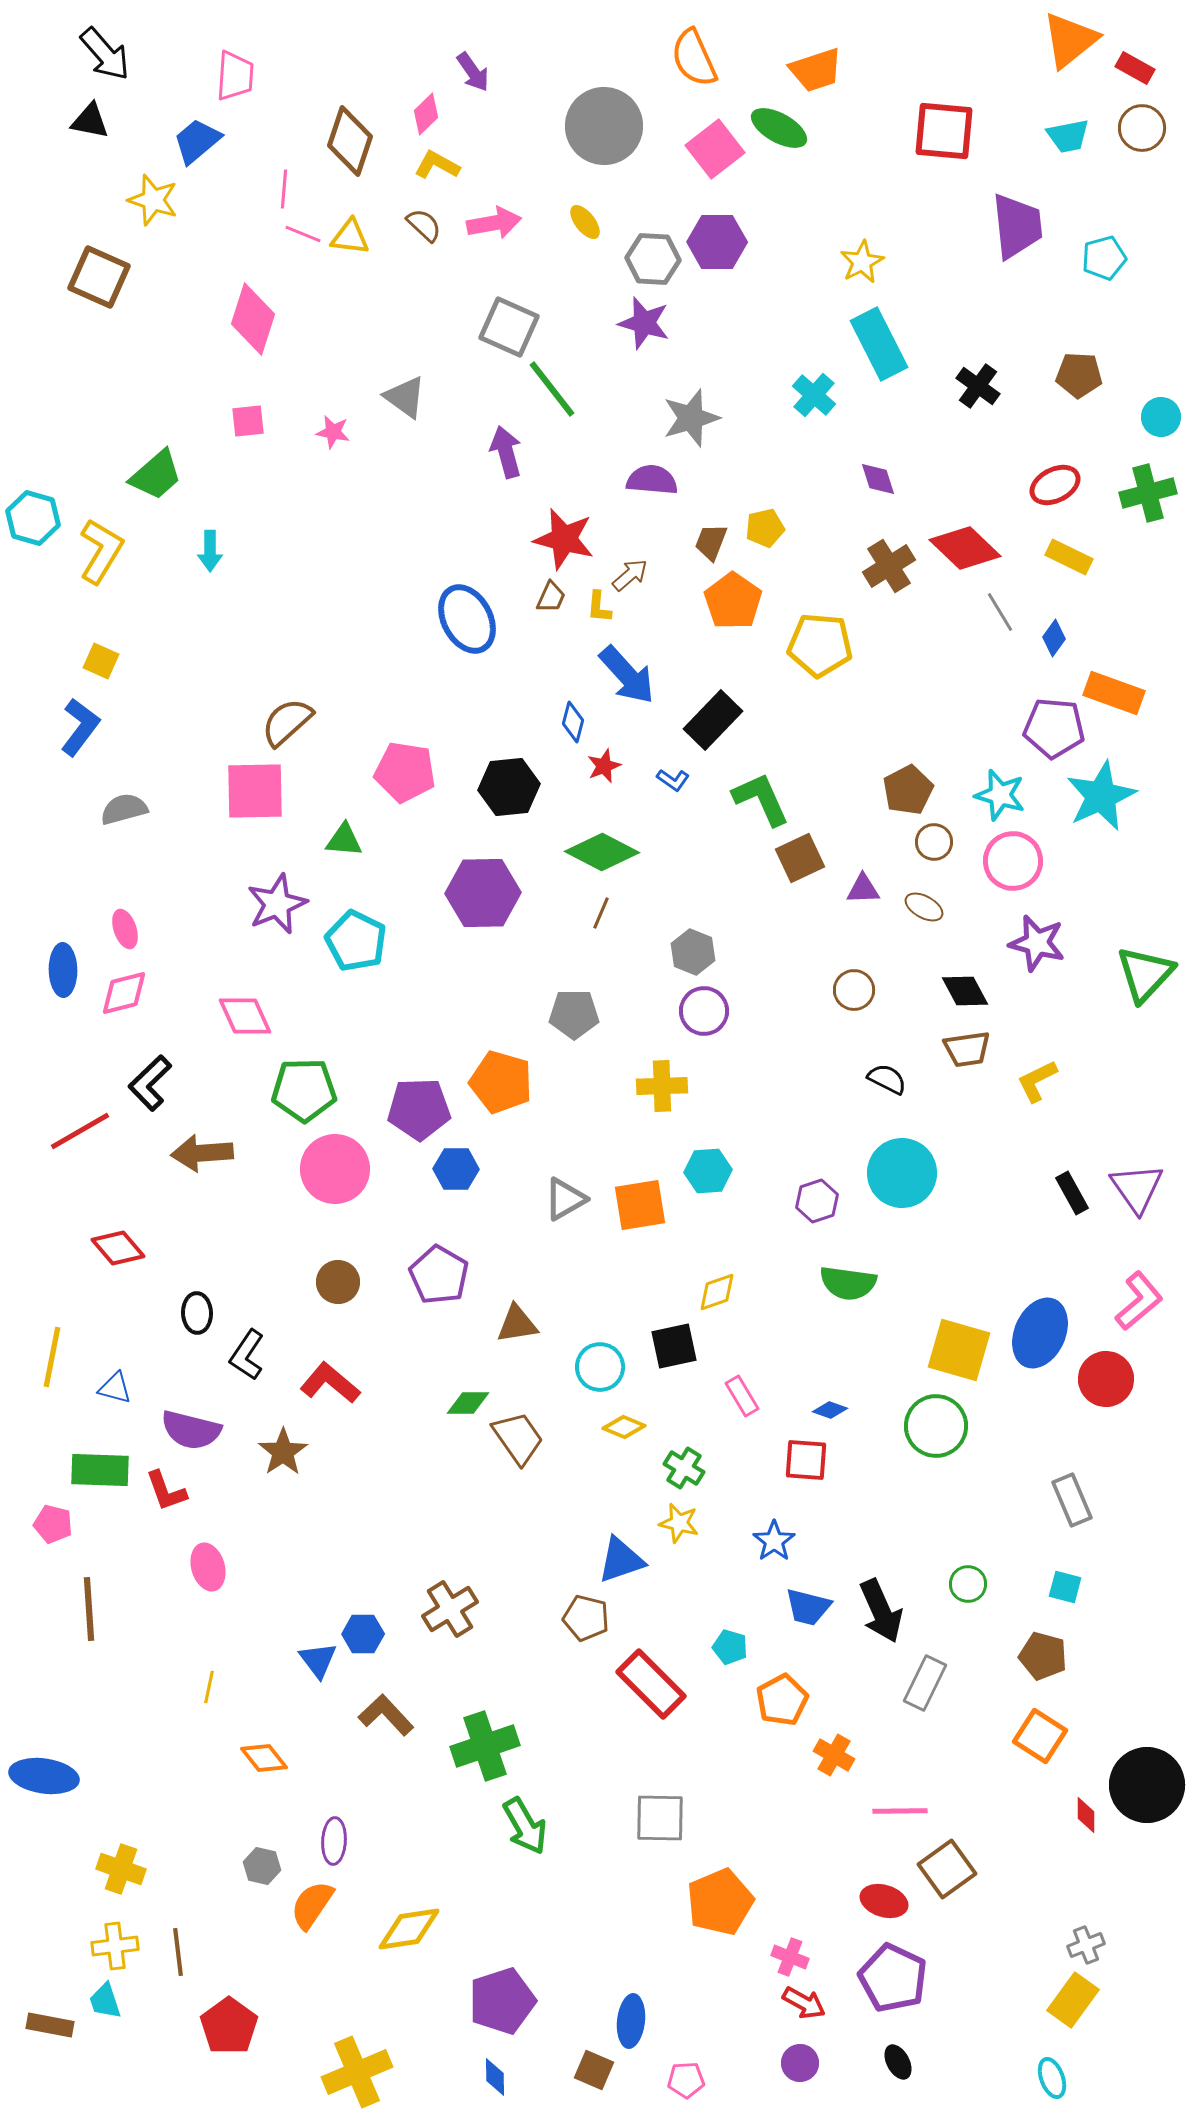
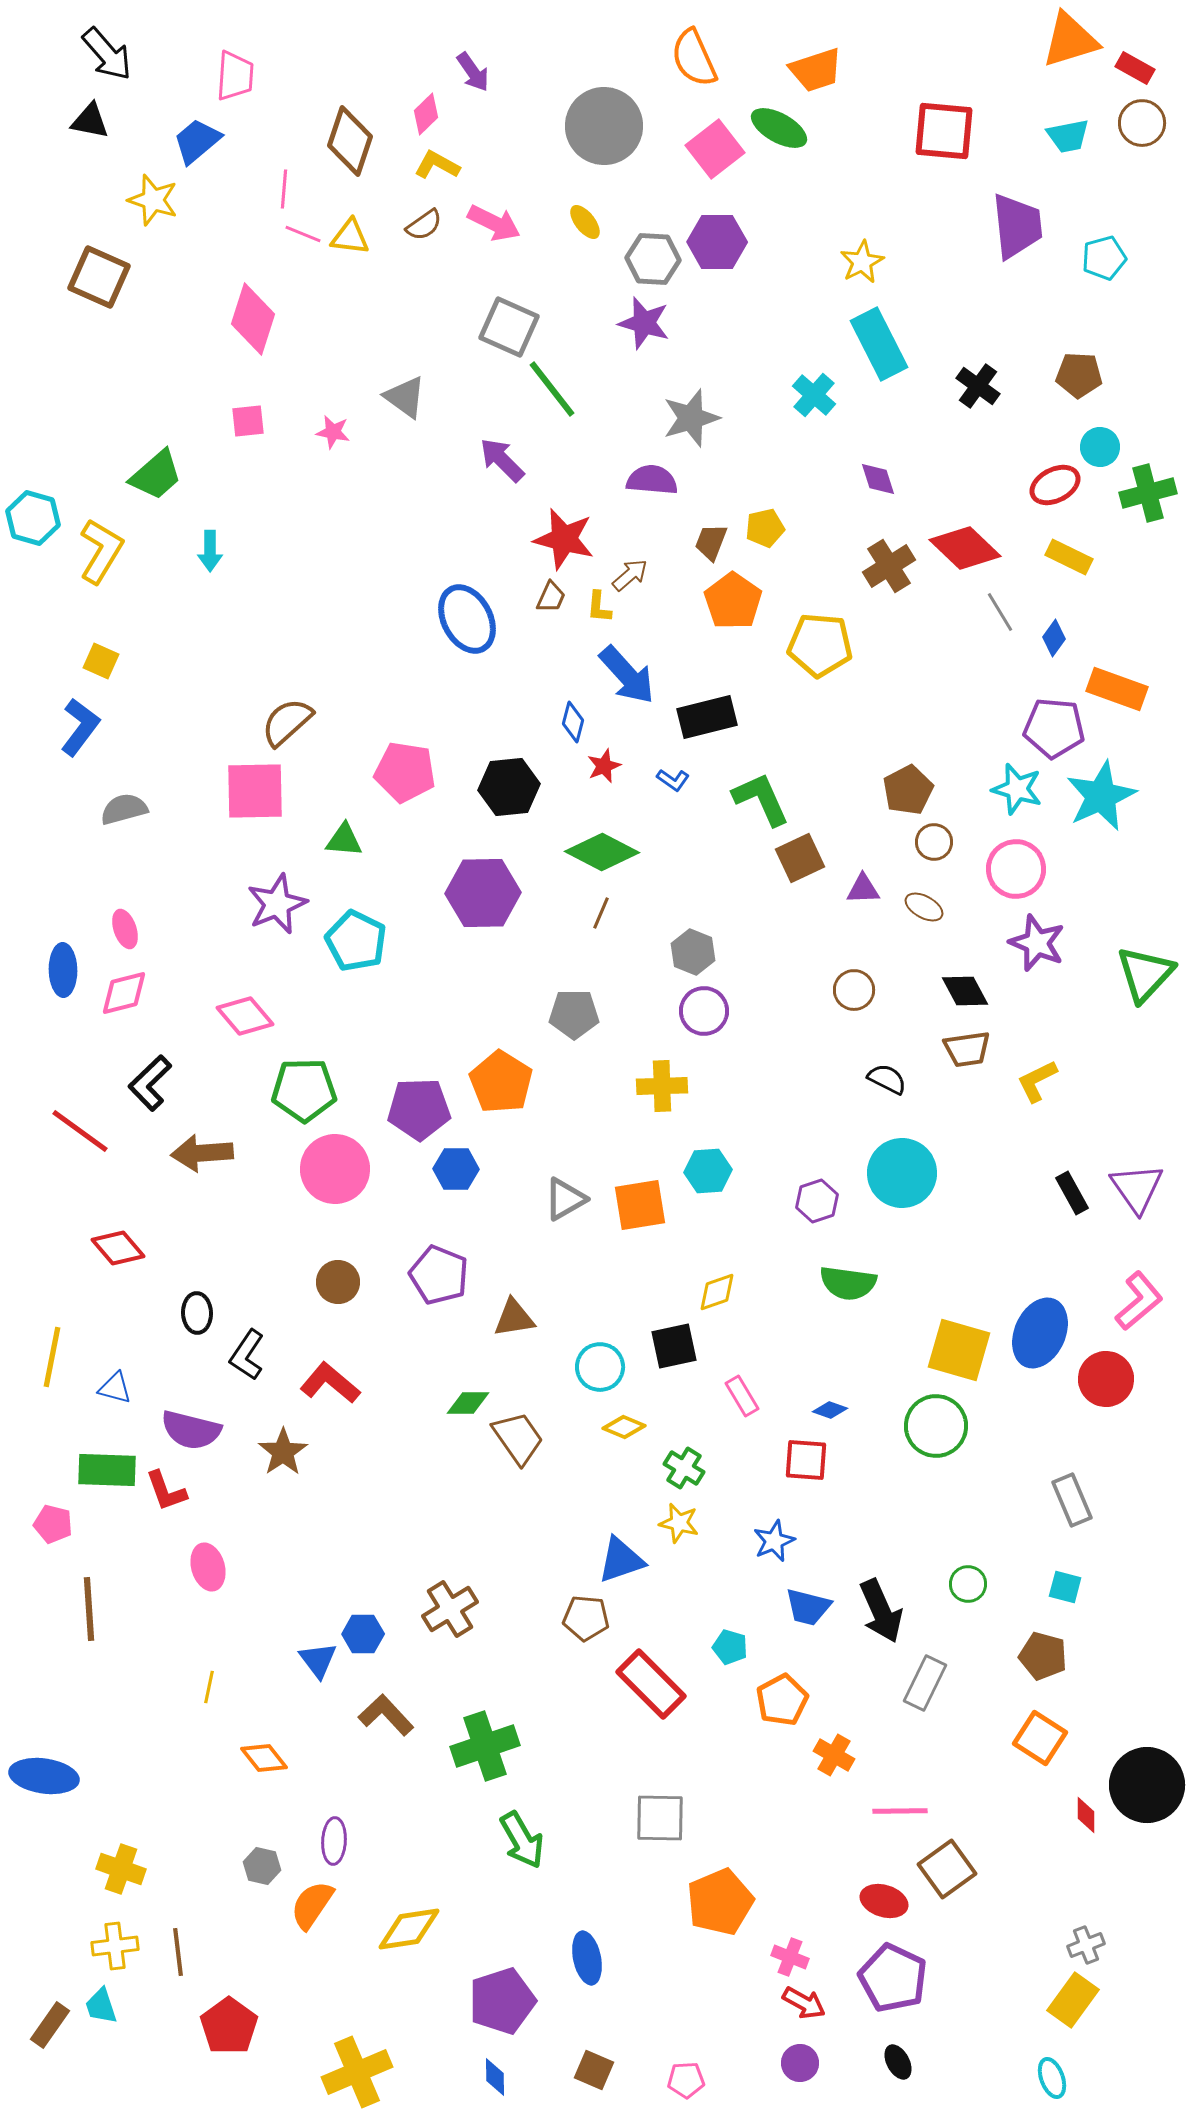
orange triangle at (1070, 40): rotated 22 degrees clockwise
black arrow at (105, 54): moved 2 px right
brown circle at (1142, 128): moved 5 px up
pink arrow at (494, 223): rotated 36 degrees clockwise
brown semicircle at (424, 225): rotated 102 degrees clockwise
cyan circle at (1161, 417): moved 61 px left, 30 px down
purple arrow at (506, 452): moved 4 px left, 8 px down; rotated 30 degrees counterclockwise
orange rectangle at (1114, 693): moved 3 px right, 4 px up
black rectangle at (713, 720): moved 6 px left, 3 px up; rotated 32 degrees clockwise
cyan star at (1000, 795): moved 17 px right, 6 px up
pink circle at (1013, 861): moved 3 px right, 8 px down
purple star at (1037, 943): rotated 8 degrees clockwise
pink diamond at (245, 1016): rotated 16 degrees counterclockwise
orange pentagon at (501, 1082): rotated 16 degrees clockwise
red line at (80, 1131): rotated 66 degrees clockwise
purple pentagon at (439, 1275): rotated 8 degrees counterclockwise
brown triangle at (517, 1324): moved 3 px left, 6 px up
green rectangle at (100, 1470): moved 7 px right
blue star at (774, 1541): rotated 12 degrees clockwise
brown pentagon at (586, 1618): rotated 9 degrees counterclockwise
orange square at (1040, 1736): moved 2 px down
green arrow at (525, 1826): moved 3 px left, 14 px down
cyan trapezoid at (105, 2001): moved 4 px left, 5 px down
blue ellipse at (631, 2021): moved 44 px left, 63 px up; rotated 18 degrees counterclockwise
brown rectangle at (50, 2025): rotated 66 degrees counterclockwise
